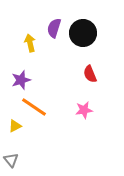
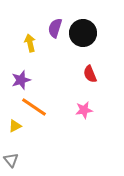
purple semicircle: moved 1 px right
